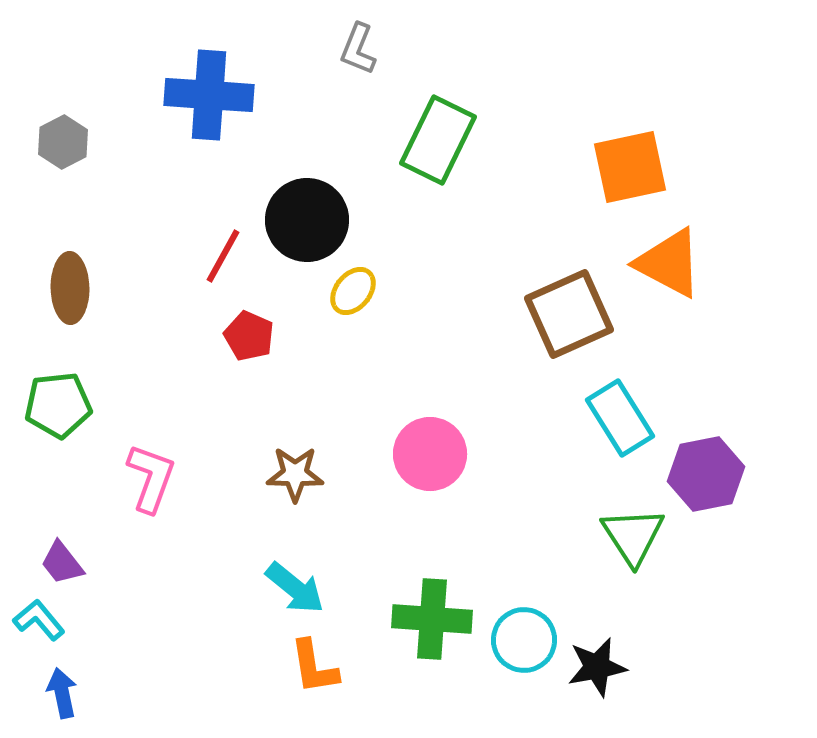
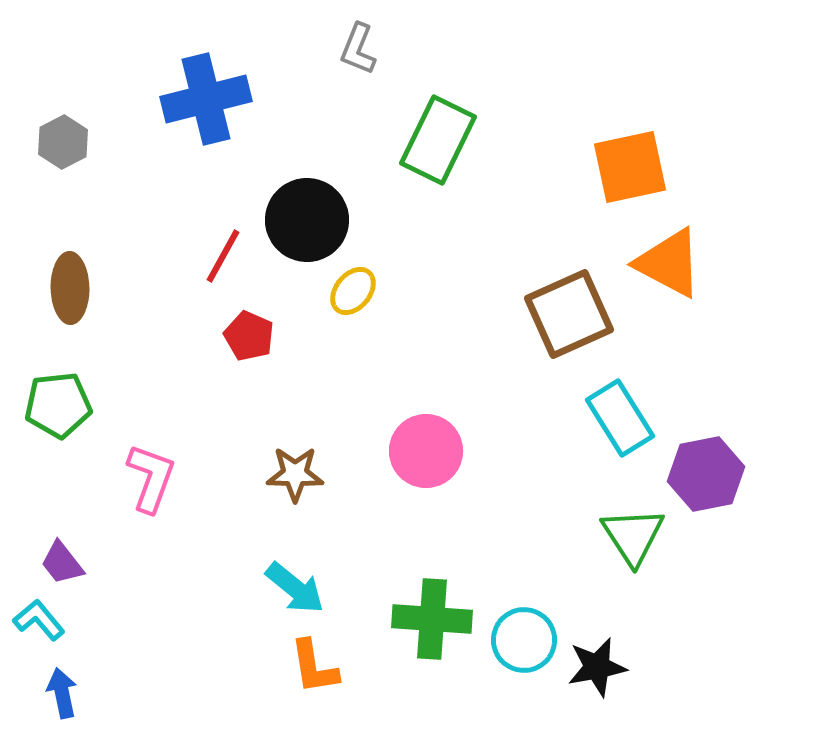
blue cross: moved 3 px left, 4 px down; rotated 18 degrees counterclockwise
pink circle: moved 4 px left, 3 px up
